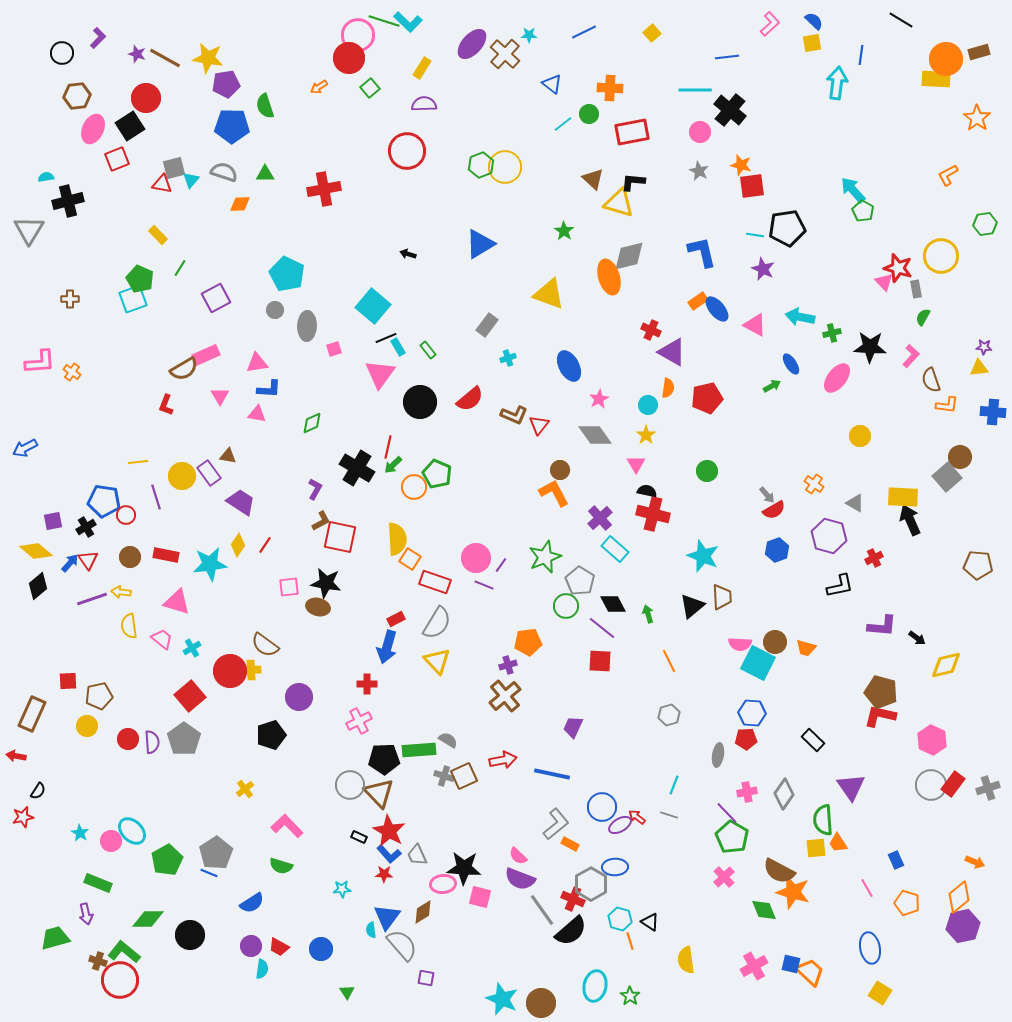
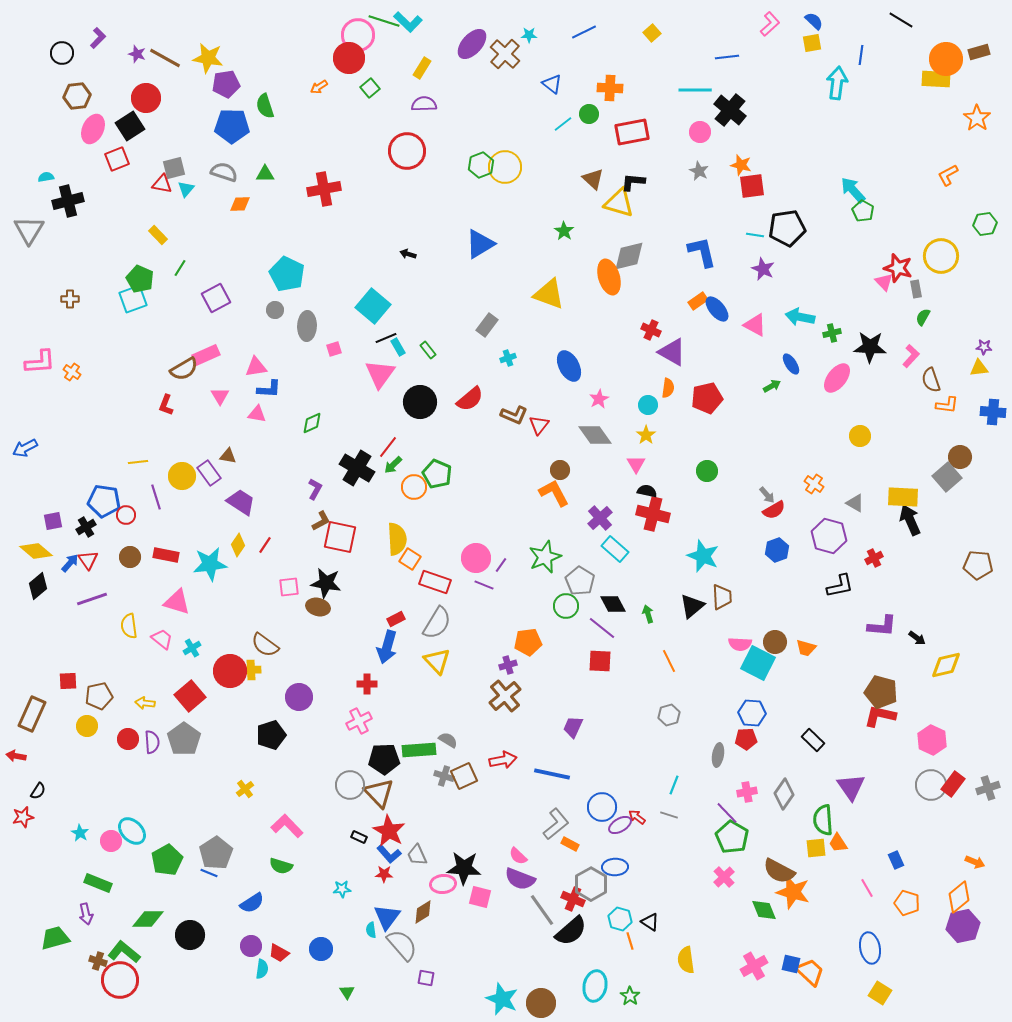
cyan triangle at (191, 180): moved 5 px left, 9 px down
pink triangle at (257, 363): moved 1 px left, 4 px down
red line at (388, 447): rotated 25 degrees clockwise
yellow arrow at (121, 592): moved 24 px right, 111 px down
red trapezoid at (279, 947): moved 6 px down
